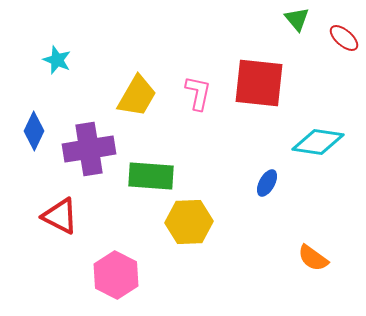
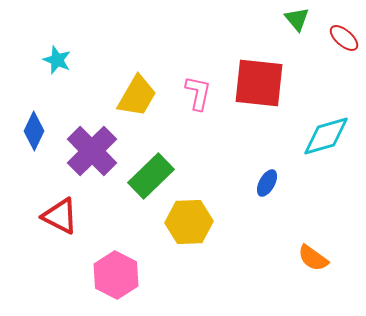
cyan diamond: moved 8 px right, 6 px up; rotated 24 degrees counterclockwise
purple cross: moved 3 px right, 2 px down; rotated 36 degrees counterclockwise
green rectangle: rotated 48 degrees counterclockwise
